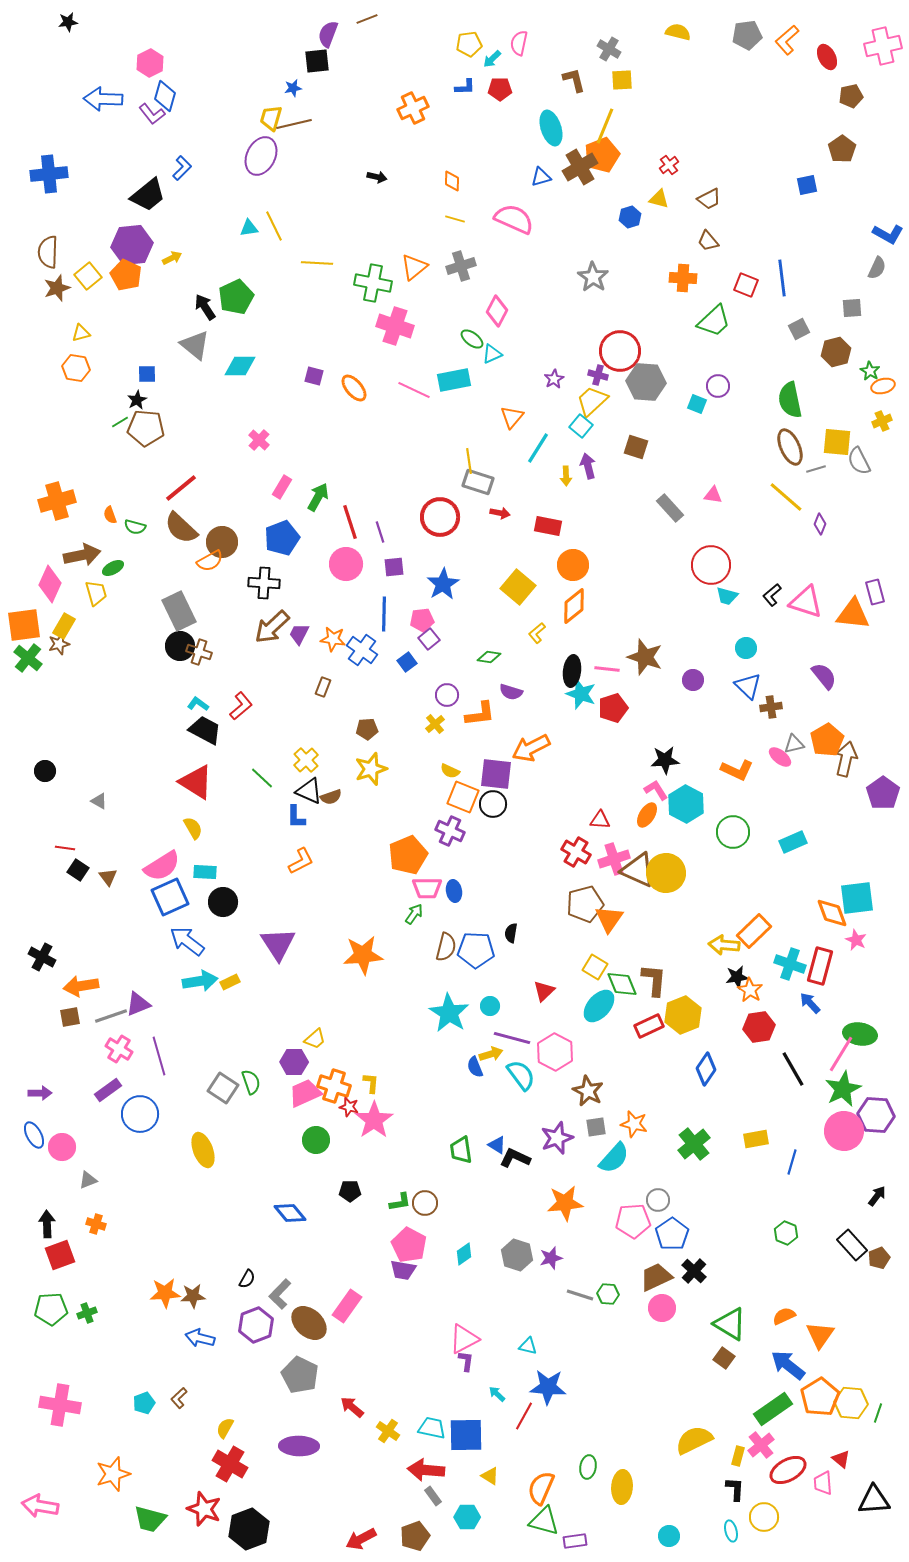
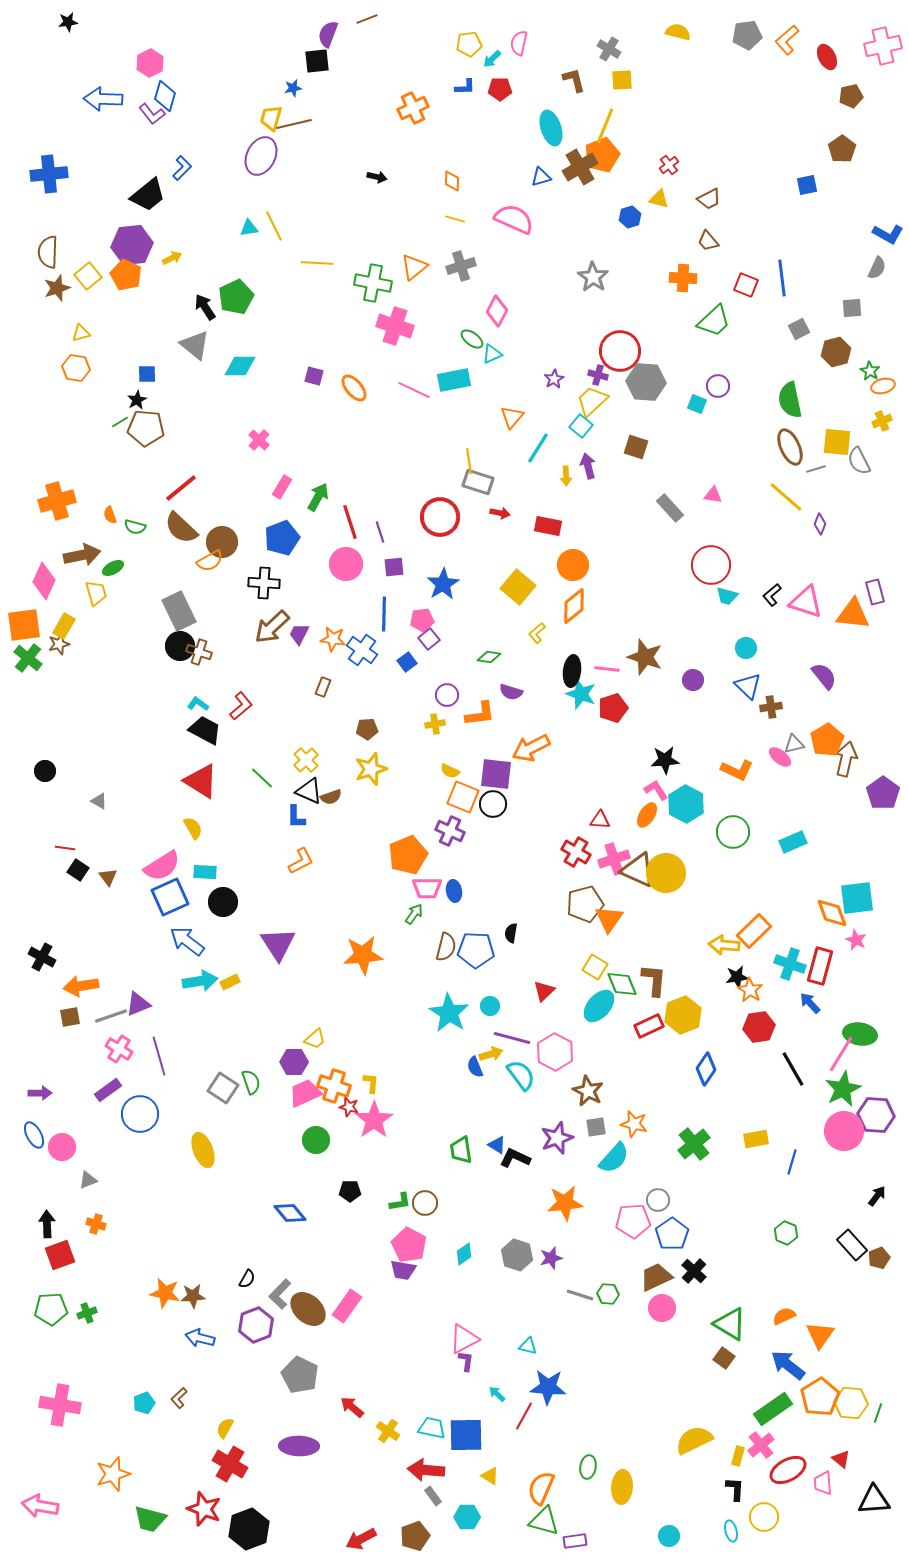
pink diamond at (50, 584): moved 6 px left, 3 px up
yellow cross at (435, 724): rotated 30 degrees clockwise
red triangle at (196, 782): moved 5 px right, 1 px up
orange star at (165, 1293): rotated 16 degrees clockwise
brown ellipse at (309, 1323): moved 1 px left, 14 px up
